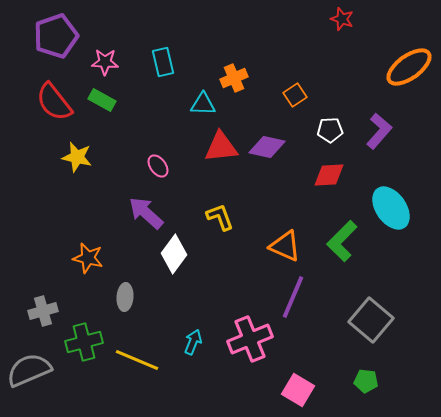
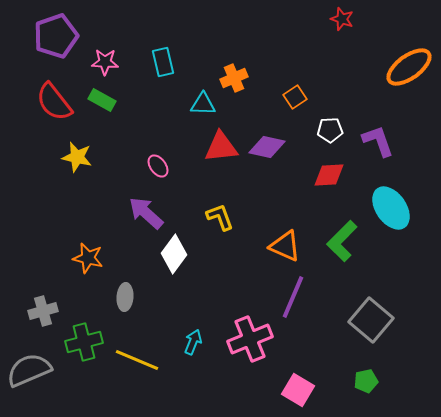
orange square: moved 2 px down
purple L-shape: moved 1 px left, 10 px down; rotated 60 degrees counterclockwise
green pentagon: rotated 20 degrees counterclockwise
